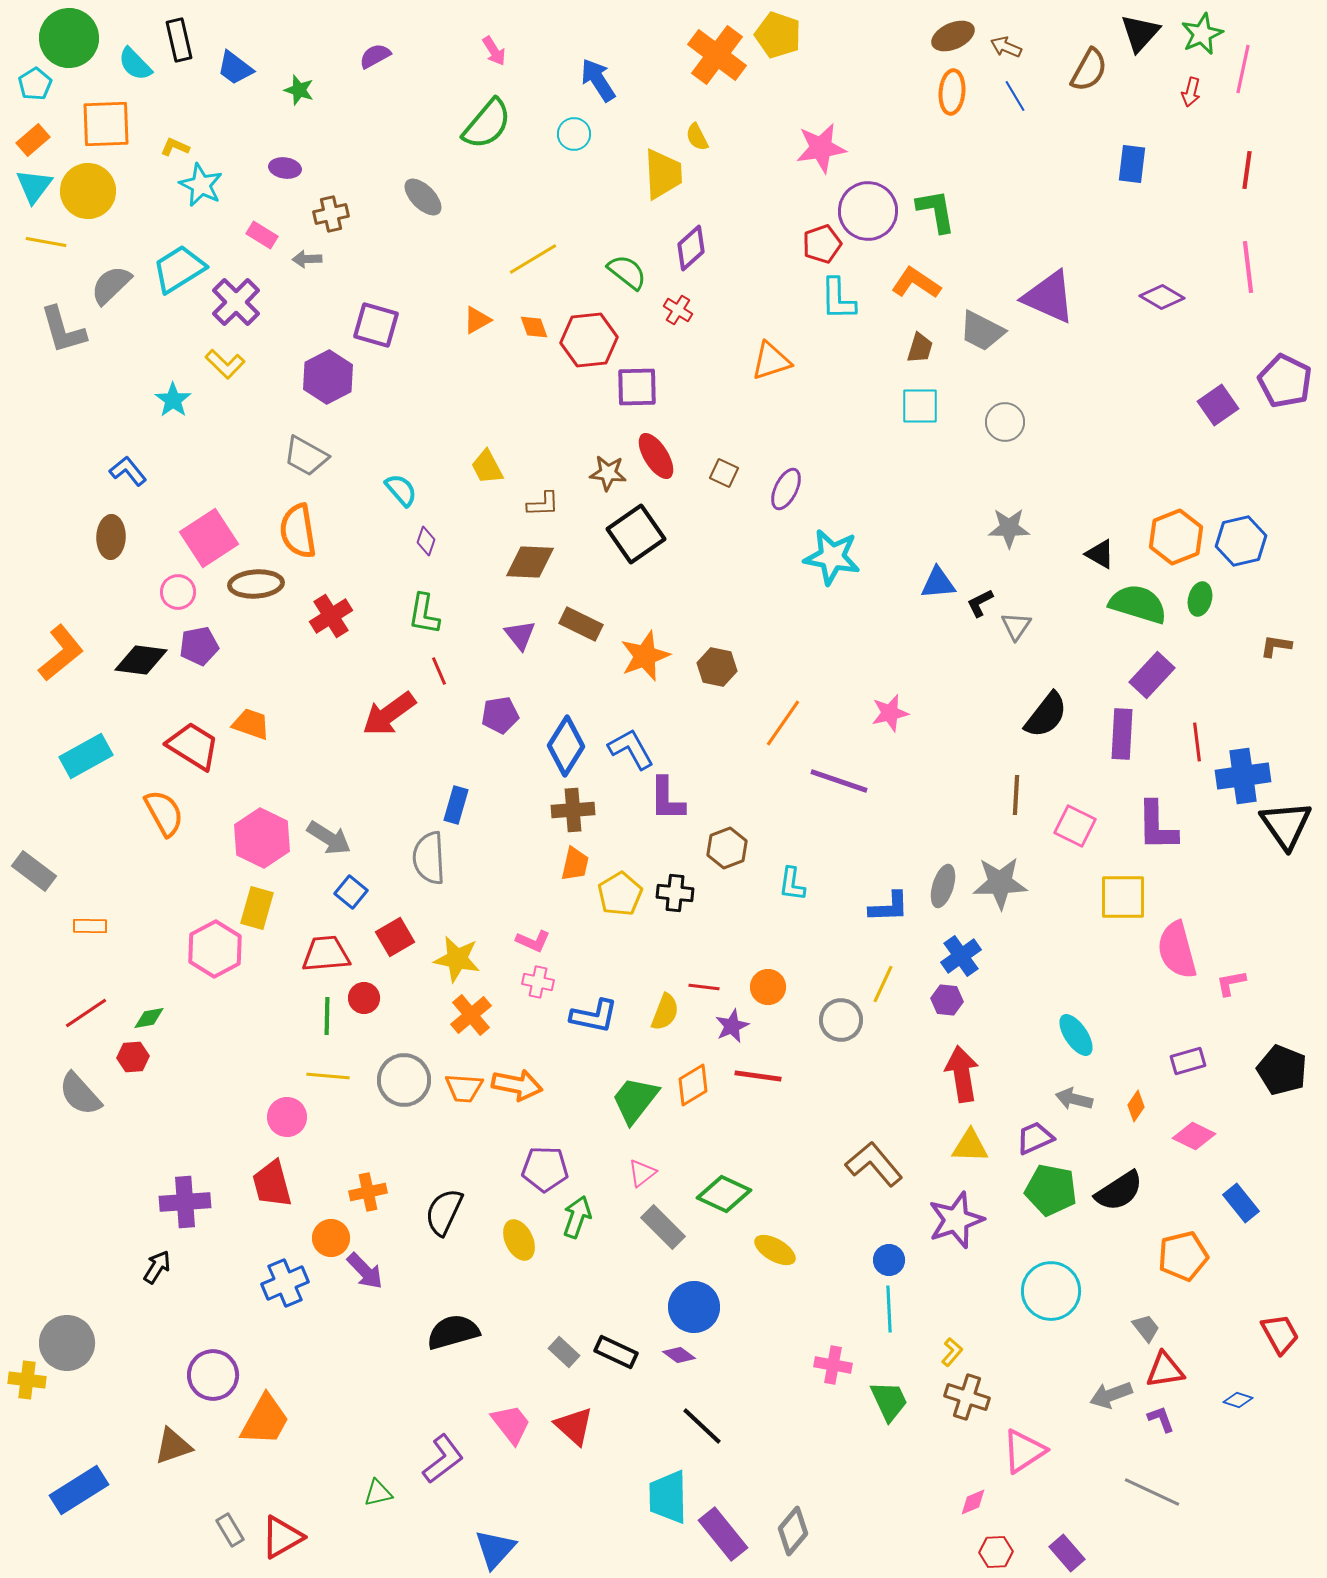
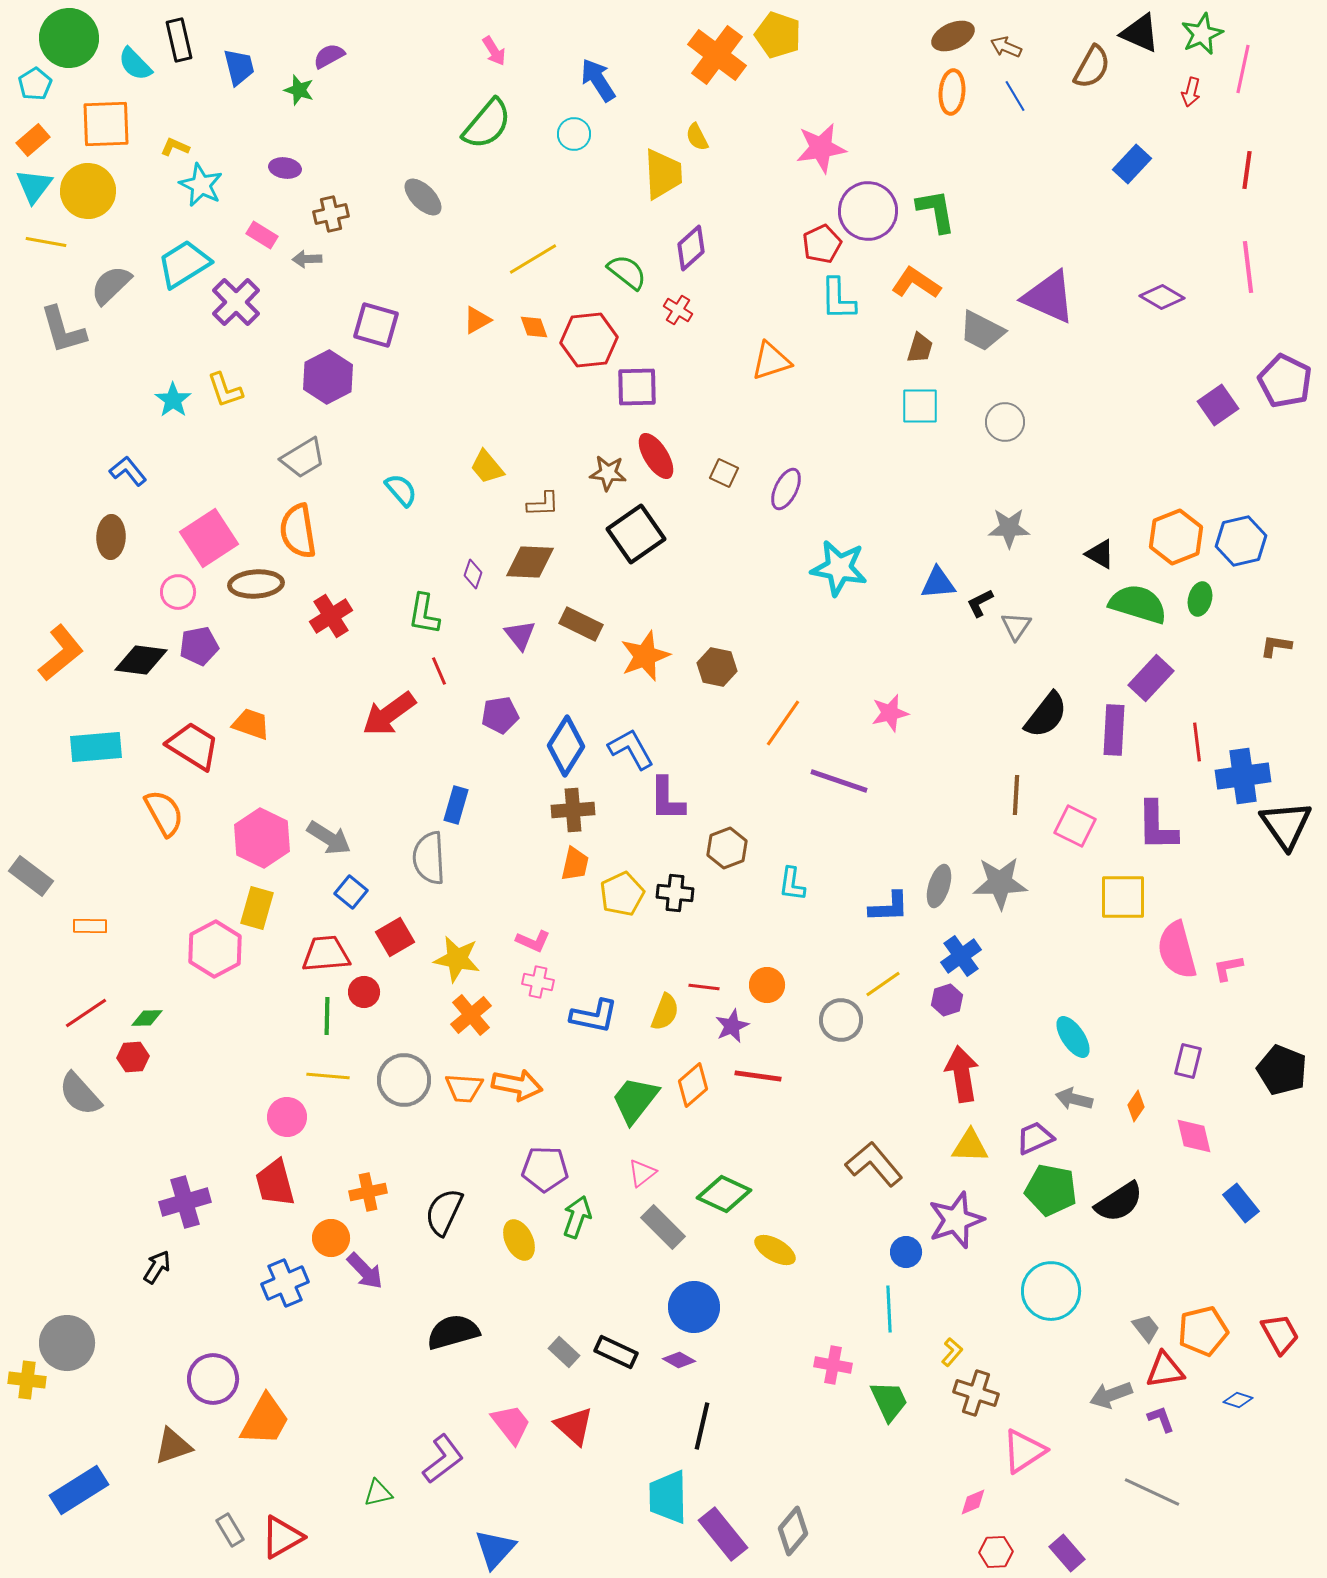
black triangle at (1140, 33): rotated 48 degrees counterclockwise
purple semicircle at (375, 56): moved 46 px left
blue trapezoid at (235, 68): moved 4 px right, 1 px up; rotated 141 degrees counterclockwise
brown semicircle at (1089, 70): moved 3 px right, 3 px up
blue rectangle at (1132, 164): rotated 36 degrees clockwise
red pentagon at (822, 244): rotated 6 degrees counterclockwise
cyan trapezoid at (179, 269): moved 5 px right, 5 px up
yellow L-shape at (225, 364): moved 26 px down; rotated 27 degrees clockwise
gray trapezoid at (306, 456): moved 3 px left, 2 px down; rotated 60 degrees counterclockwise
yellow trapezoid at (487, 467): rotated 12 degrees counterclockwise
purple diamond at (426, 541): moved 47 px right, 33 px down
cyan star at (832, 557): moved 7 px right, 11 px down
purple rectangle at (1152, 675): moved 1 px left, 3 px down
purple rectangle at (1122, 734): moved 8 px left, 4 px up
cyan rectangle at (86, 756): moved 10 px right, 9 px up; rotated 24 degrees clockwise
gray rectangle at (34, 871): moved 3 px left, 5 px down
gray ellipse at (943, 886): moved 4 px left
yellow pentagon at (620, 894): moved 2 px right; rotated 6 degrees clockwise
pink L-shape at (1231, 983): moved 3 px left, 15 px up
yellow line at (883, 984): rotated 30 degrees clockwise
orange circle at (768, 987): moved 1 px left, 2 px up
red circle at (364, 998): moved 6 px up
purple hexagon at (947, 1000): rotated 24 degrees counterclockwise
green diamond at (149, 1018): moved 2 px left; rotated 8 degrees clockwise
cyan ellipse at (1076, 1035): moved 3 px left, 2 px down
purple rectangle at (1188, 1061): rotated 60 degrees counterclockwise
orange diamond at (693, 1085): rotated 9 degrees counterclockwise
pink diamond at (1194, 1136): rotated 51 degrees clockwise
red trapezoid at (272, 1184): moved 3 px right, 1 px up
black semicircle at (1119, 1191): moved 11 px down
purple cross at (185, 1202): rotated 12 degrees counterclockwise
orange pentagon at (1183, 1256): moved 20 px right, 75 px down
blue circle at (889, 1260): moved 17 px right, 8 px up
purple diamond at (679, 1355): moved 5 px down; rotated 8 degrees counterclockwise
purple circle at (213, 1375): moved 4 px down
brown cross at (967, 1397): moved 9 px right, 4 px up
black line at (702, 1426): rotated 60 degrees clockwise
